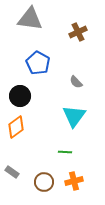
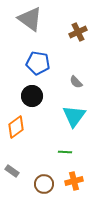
gray triangle: rotated 28 degrees clockwise
blue pentagon: rotated 20 degrees counterclockwise
black circle: moved 12 px right
gray rectangle: moved 1 px up
brown circle: moved 2 px down
